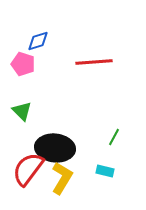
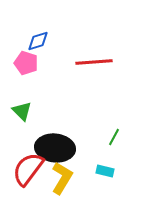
pink pentagon: moved 3 px right, 1 px up
